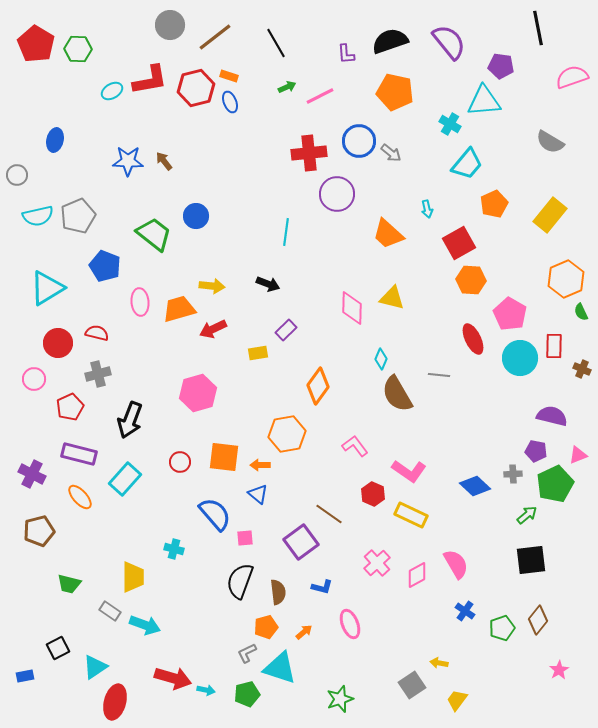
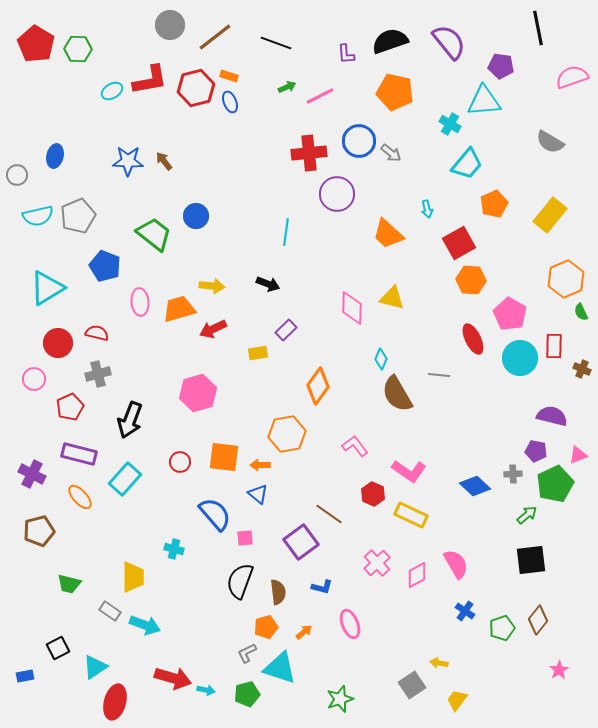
black line at (276, 43): rotated 40 degrees counterclockwise
blue ellipse at (55, 140): moved 16 px down
